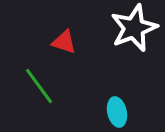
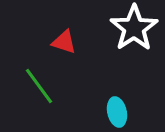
white star: rotated 12 degrees counterclockwise
